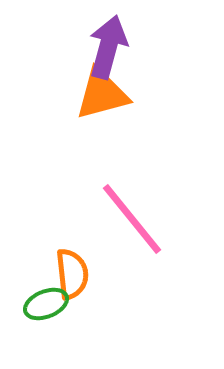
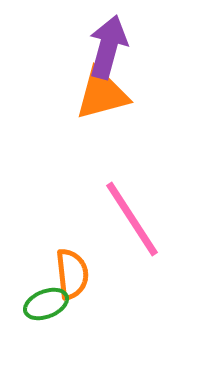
pink line: rotated 6 degrees clockwise
